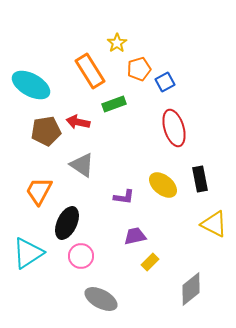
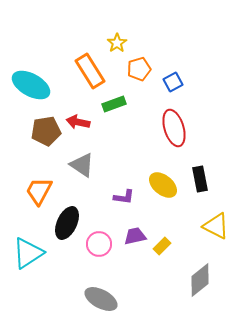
blue square: moved 8 px right
yellow triangle: moved 2 px right, 2 px down
pink circle: moved 18 px right, 12 px up
yellow rectangle: moved 12 px right, 16 px up
gray diamond: moved 9 px right, 9 px up
